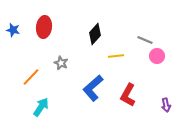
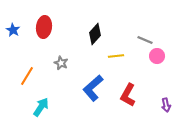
blue star: rotated 16 degrees clockwise
orange line: moved 4 px left, 1 px up; rotated 12 degrees counterclockwise
